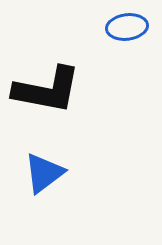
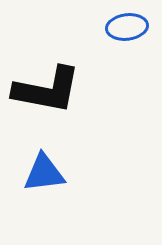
blue triangle: rotated 30 degrees clockwise
